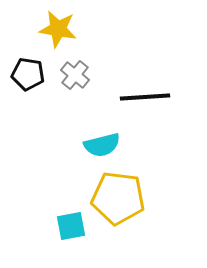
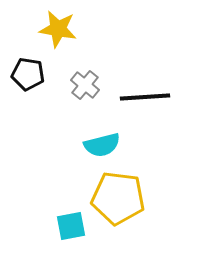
gray cross: moved 10 px right, 10 px down
